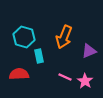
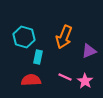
cyan rectangle: moved 1 px left, 1 px down; rotated 24 degrees clockwise
red semicircle: moved 12 px right, 6 px down
